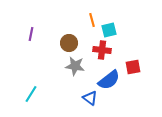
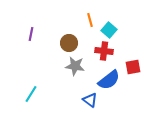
orange line: moved 2 px left
cyan square: rotated 35 degrees counterclockwise
red cross: moved 2 px right, 1 px down
blue triangle: moved 2 px down
